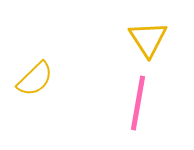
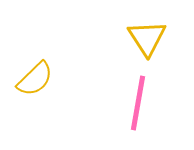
yellow triangle: moved 1 px left, 1 px up
